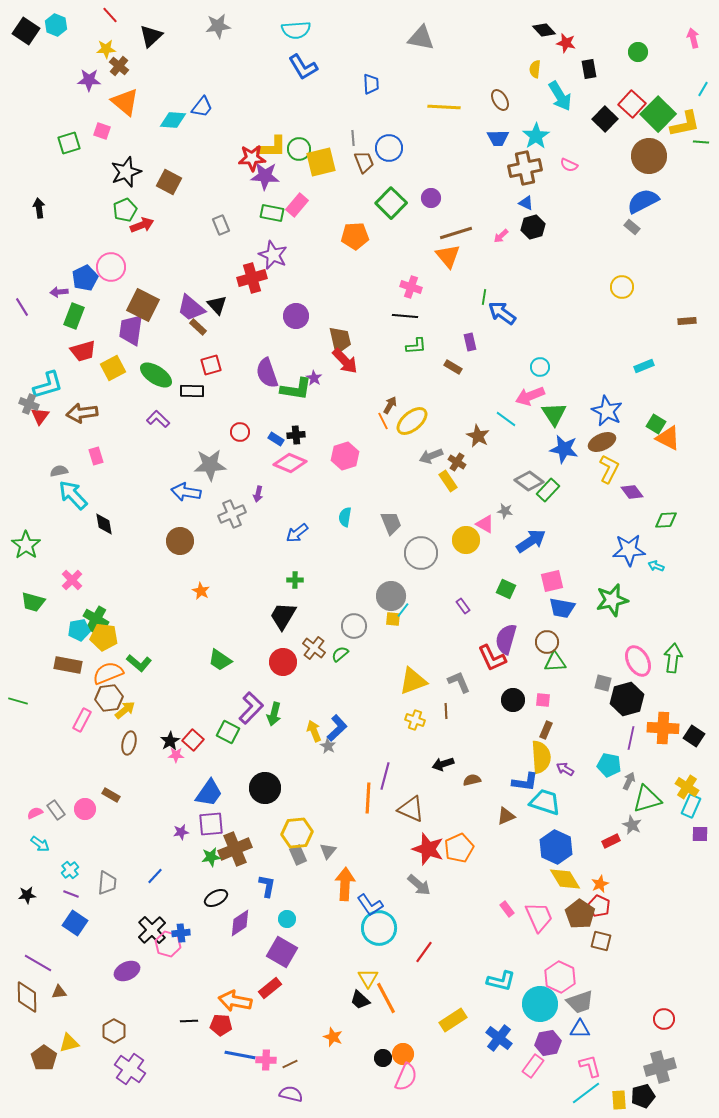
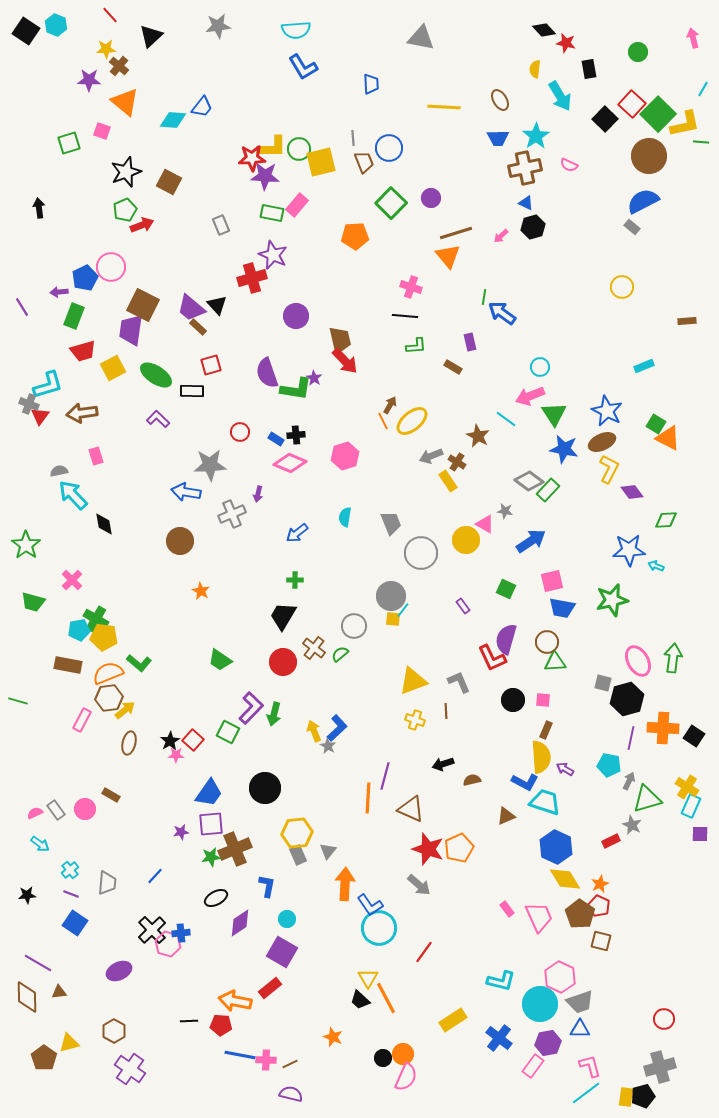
blue L-shape at (525, 782): rotated 20 degrees clockwise
purple ellipse at (127, 971): moved 8 px left
yellow rectangle at (619, 1100): moved 7 px right, 3 px up; rotated 12 degrees clockwise
